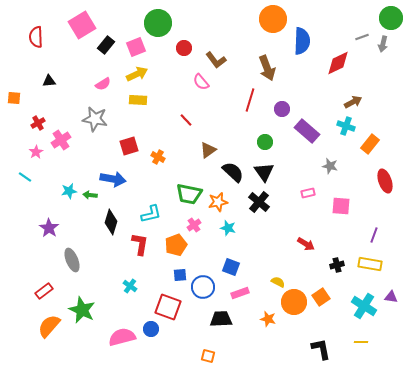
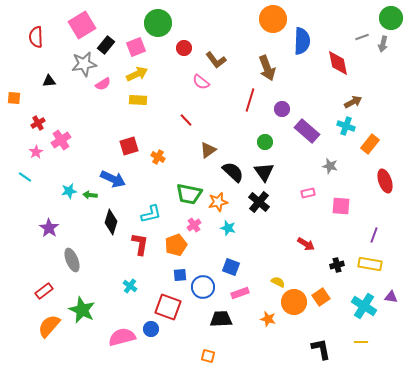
red diamond at (338, 63): rotated 76 degrees counterclockwise
pink semicircle at (201, 82): rotated 12 degrees counterclockwise
gray star at (95, 119): moved 11 px left, 55 px up; rotated 20 degrees counterclockwise
blue arrow at (113, 179): rotated 15 degrees clockwise
